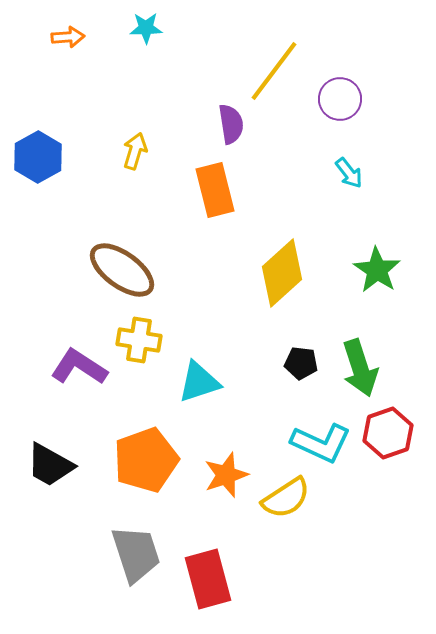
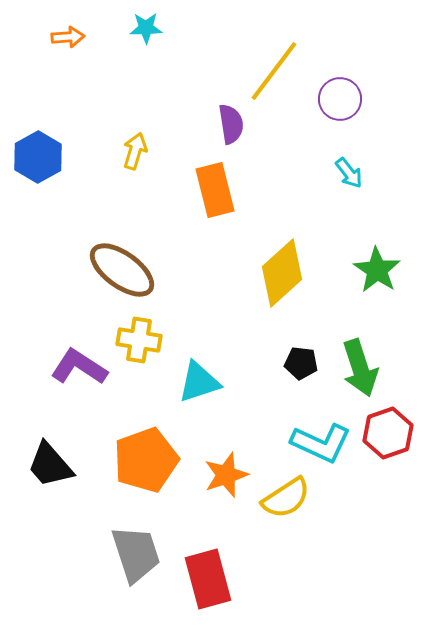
black trapezoid: rotated 20 degrees clockwise
